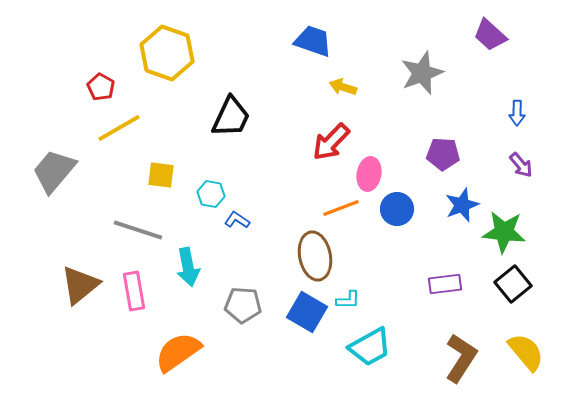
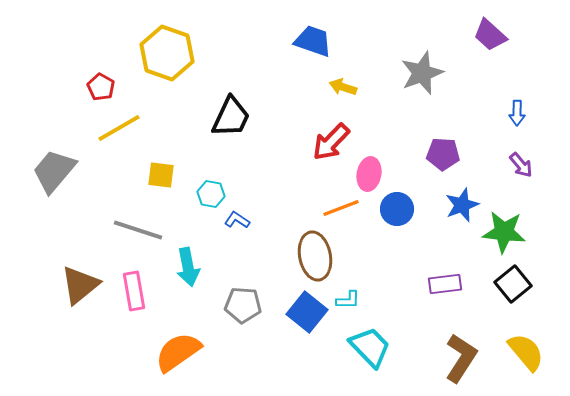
blue square: rotated 9 degrees clockwise
cyan trapezoid: rotated 105 degrees counterclockwise
